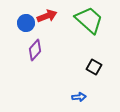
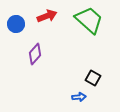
blue circle: moved 10 px left, 1 px down
purple diamond: moved 4 px down
black square: moved 1 px left, 11 px down
